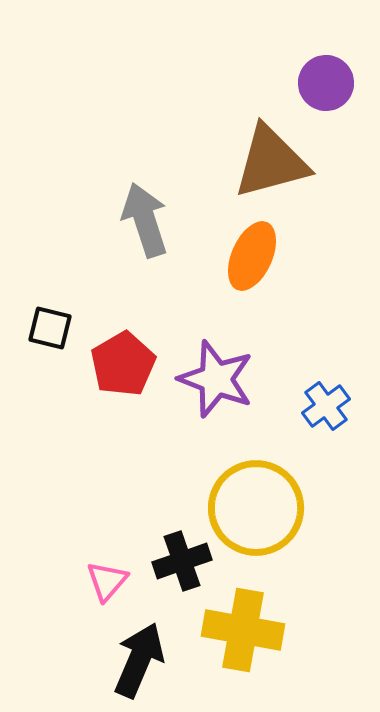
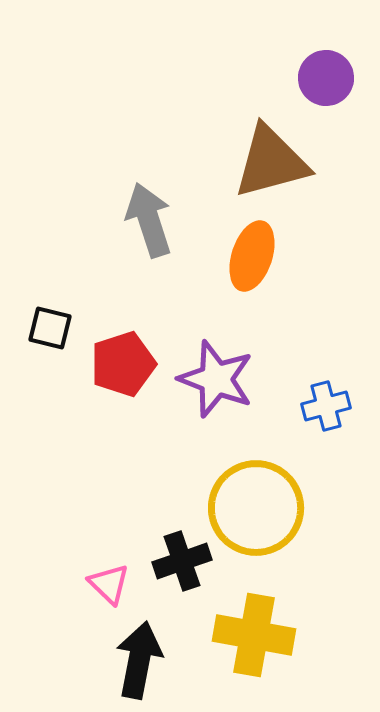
purple circle: moved 5 px up
gray arrow: moved 4 px right
orange ellipse: rotated 6 degrees counterclockwise
red pentagon: rotated 12 degrees clockwise
blue cross: rotated 21 degrees clockwise
pink triangle: moved 2 px right, 3 px down; rotated 27 degrees counterclockwise
yellow cross: moved 11 px right, 5 px down
black arrow: rotated 12 degrees counterclockwise
